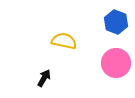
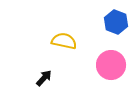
pink circle: moved 5 px left, 2 px down
black arrow: rotated 12 degrees clockwise
